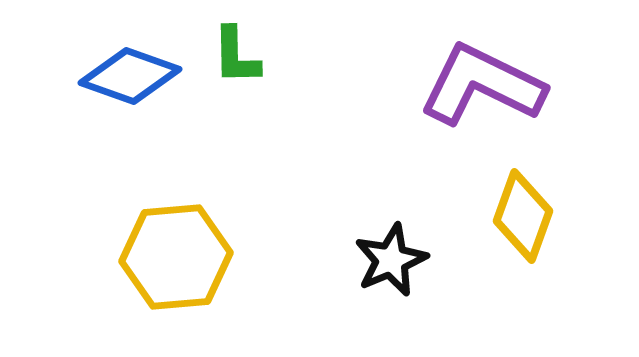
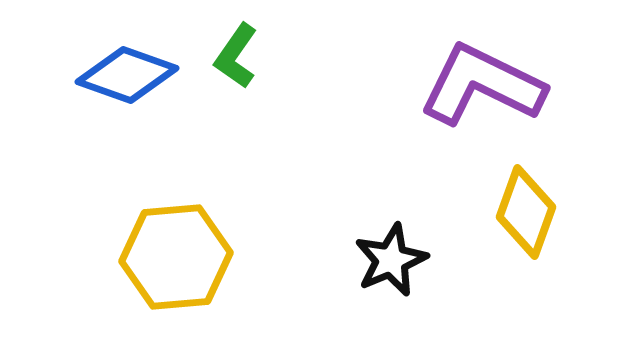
green L-shape: rotated 36 degrees clockwise
blue diamond: moved 3 px left, 1 px up
yellow diamond: moved 3 px right, 4 px up
